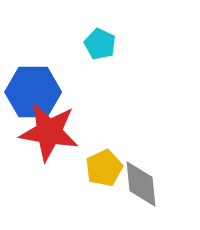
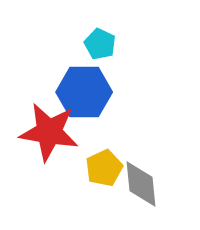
blue hexagon: moved 51 px right
